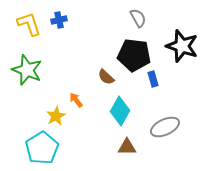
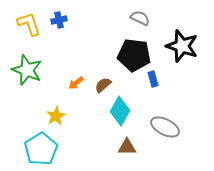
gray semicircle: moved 2 px right; rotated 36 degrees counterclockwise
brown semicircle: moved 3 px left, 8 px down; rotated 96 degrees clockwise
orange arrow: moved 17 px up; rotated 91 degrees counterclockwise
gray ellipse: rotated 52 degrees clockwise
cyan pentagon: moved 1 px left, 1 px down
